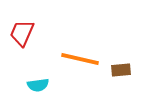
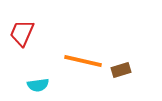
orange line: moved 3 px right, 2 px down
brown rectangle: rotated 12 degrees counterclockwise
